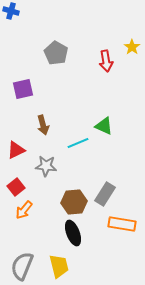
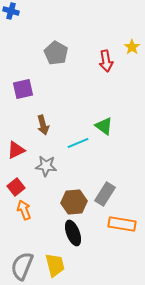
green triangle: rotated 12 degrees clockwise
orange arrow: rotated 120 degrees clockwise
yellow trapezoid: moved 4 px left, 1 px up
